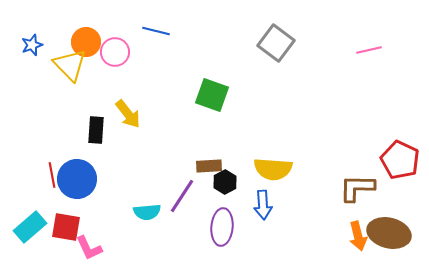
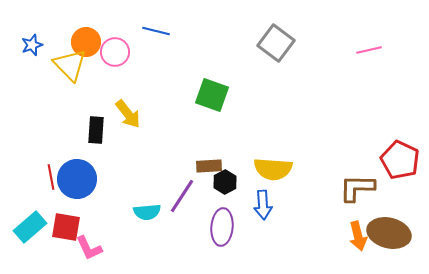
red line: moved 1 px left, 2 px down
